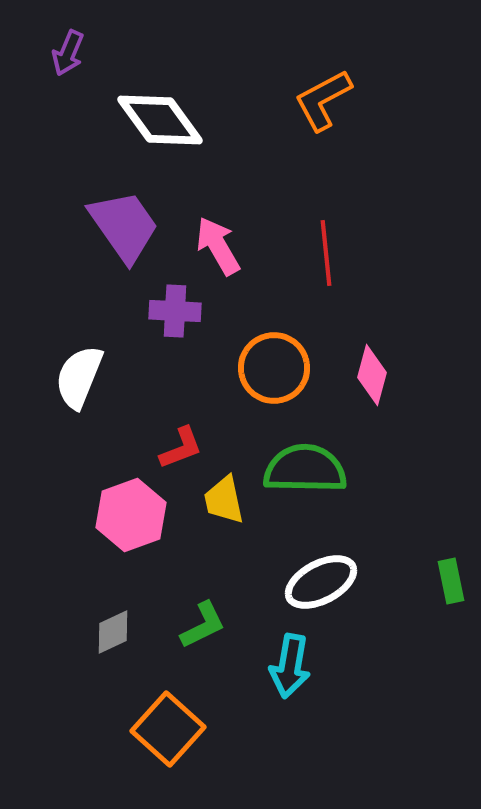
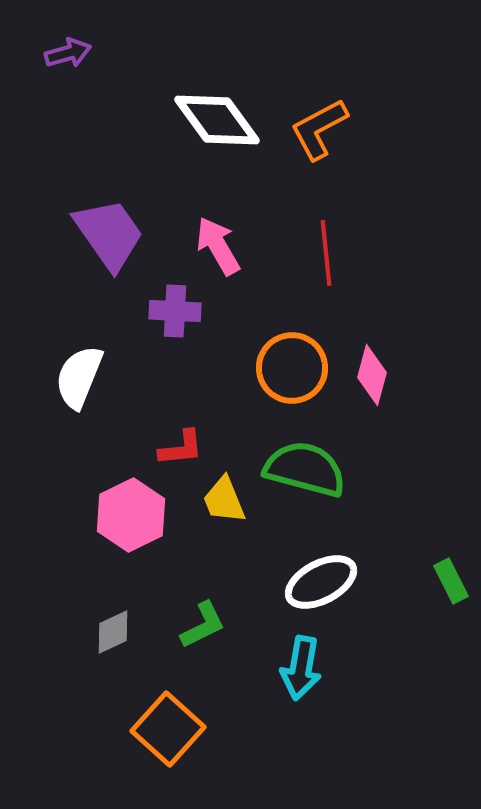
purple arrow: rotated 129 degrees counterclockwise
orange L-shape: moved 4 px left, 29 px down
white diamond: moved 57 px right
purple trapezoid: moved 15 px left, 8 px down
orange circle: moved 18 px right
red L-shape: rotated 15 degrees clockwise
green semicircle: rotated 14 degrees clockwise
yellow trapezoid: rotated 10 degrees counterclockwise
pink hexagon: rotated 6 degrees counterclockwise
green rectangle: rotated 15 degrees counterclockwise
cyan arrow: moved 11 px right, 2 px down
